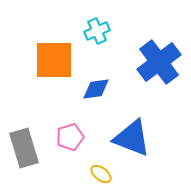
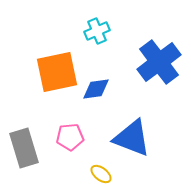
orange square: moved 3 px right, 12 px down; rotated 12 degrees counterclockwise
pink pentagon: rotated 12 degrees clockwise
